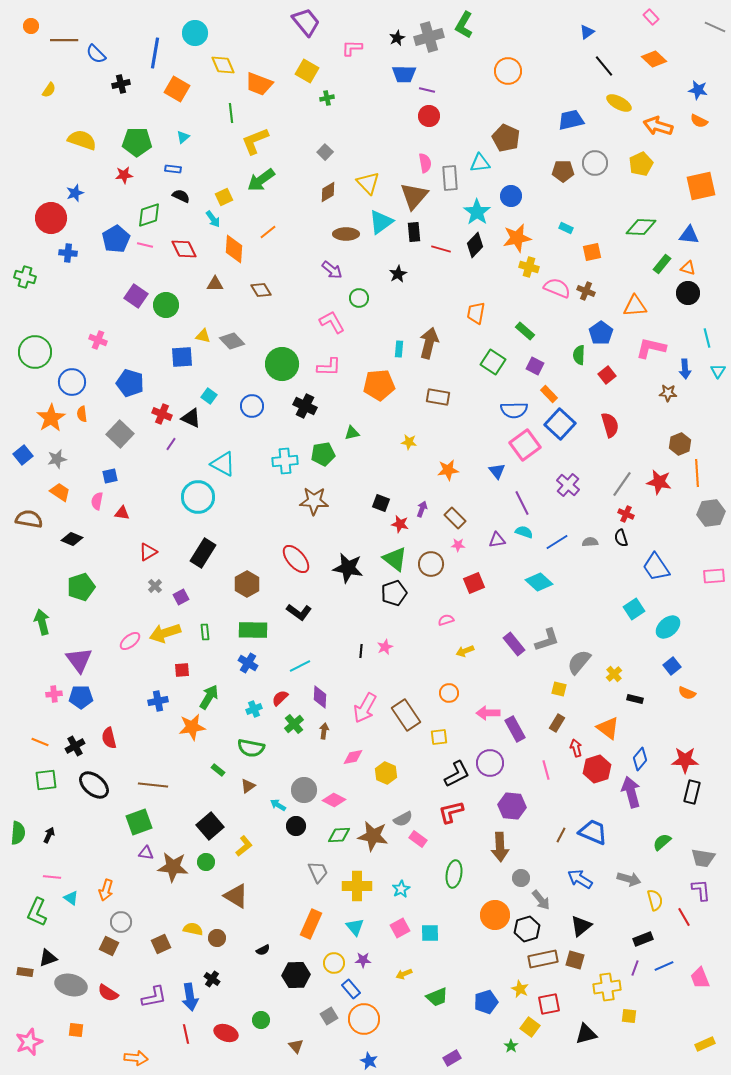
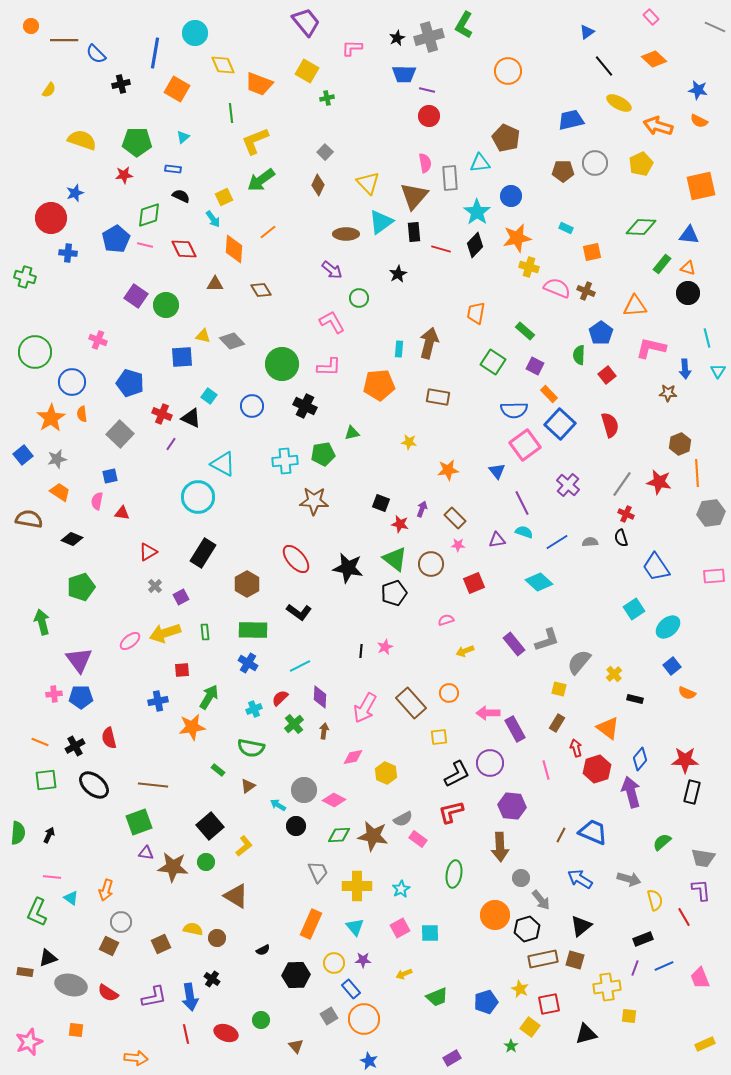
brown diamond at (328, 192): moved 10 px left, 7 px up; rotated 35 degrees counterclockwise
brown rectangle at (406, 715): moved 5 px right, 12 px up; rotated 8 degrees counterclockwise
